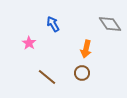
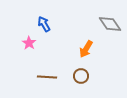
blue arrow: moved 9 px left
orange arrow: rotated 18 degrees clockwise
brown circle: moved 1 px left, 3 px down
brown line: rotated 36 degrees counterclockwise
